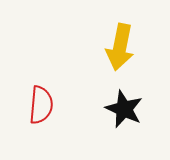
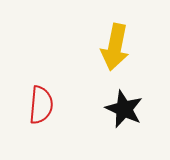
yellow arrow: moved 5 px left
